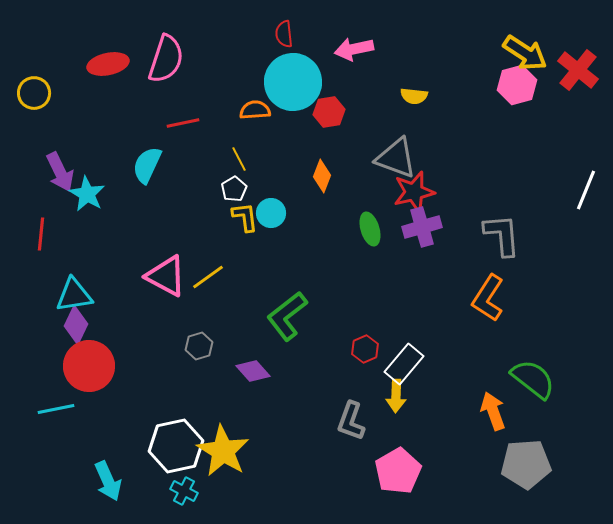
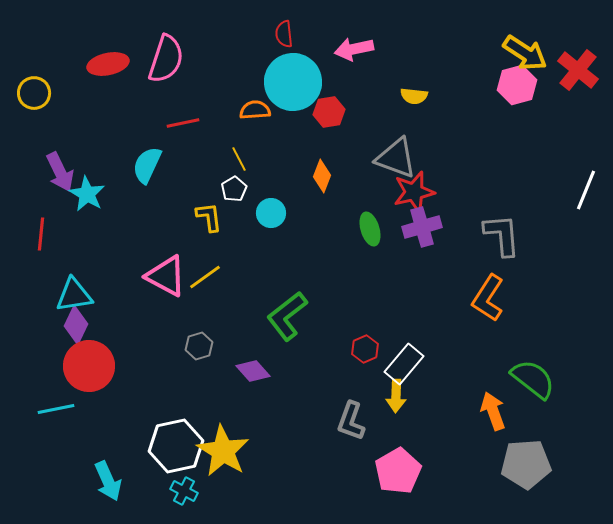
yellow L-shape at (245, 217): moved 36 px left
yellow line at (208, 277): moved 3 px left
